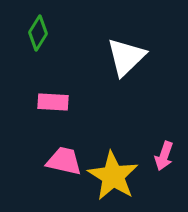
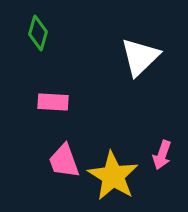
green diamond: rotated 16 degrees counterclockwise
white triangle: moved 14 px right
pink arrow: moved 2 px left, 1 px up
pink trapezoid: rotated 123 degrees counterclockwise
